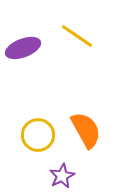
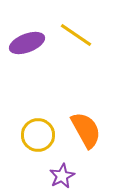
yellow line: moved 1 px left, 1 px up
purple ellipse: moved 4 px right, 5 px up
